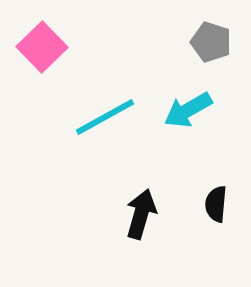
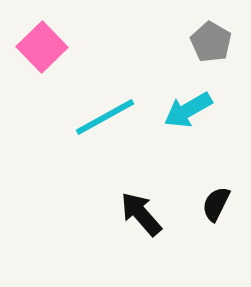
gray pentagon: rotated 12 degrees clockwise
black semicircle: rotated 21 degrees clockwise
black arrow: rotated 57 degrees counterclockwise
